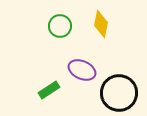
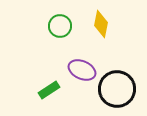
black circle: moved 2 px left, 4 px up
